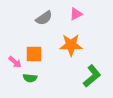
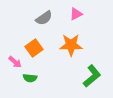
orange square: moved 6 px up; rotated 36 degrees counterclockwise
